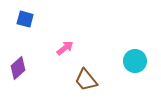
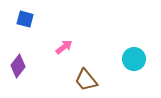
pink arrow: moved 1 px left, 1 px up
cyan circle: moved 1 px left, 2 px up
purple diamond: moved 2 px up; rotated 10 degrees counterclockwise
